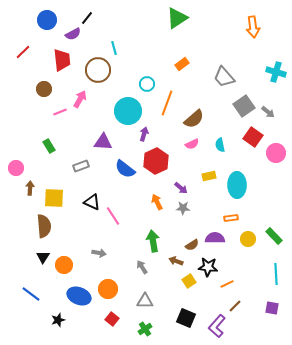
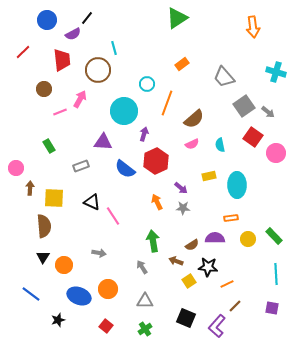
cyan circle at (128, 111): moved 4 px left
red square at (112, 319): moved 6 px left, 7 px down
